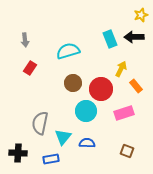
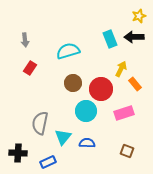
yellow star: moved 2 px left, 1 px down
orange rectangle: moved 1 px left, 2 px up
blue rectangle: moved 3 px left, 3 px down; rotated 14 degrees counterclockwise
